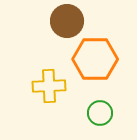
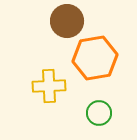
orange hexagon: moved 1 px up; rotated 9 degrees counterclockwise
green circle: moved 1 px left
